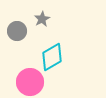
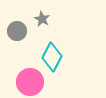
gray star: rotated 14 degrees counterclockwise
cyan diamond: rotated 32 degrees counterclockwise
